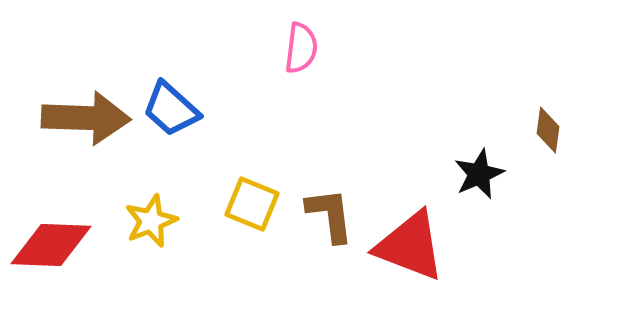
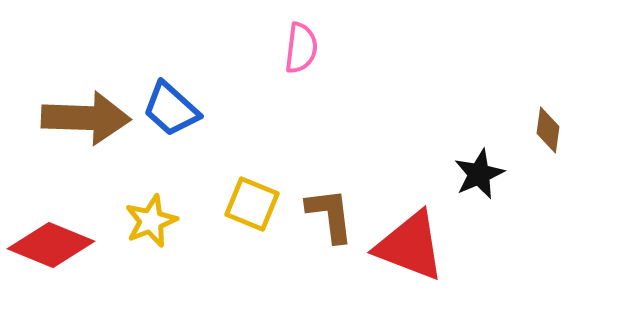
red diamond: rotated 20 degrees clockwise
